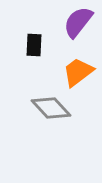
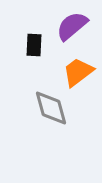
purple semicircle: moved 6 px left, 4 px down; rotated 12 degrees clockwise
gray diamond: rotated 27 degrees clockwise
